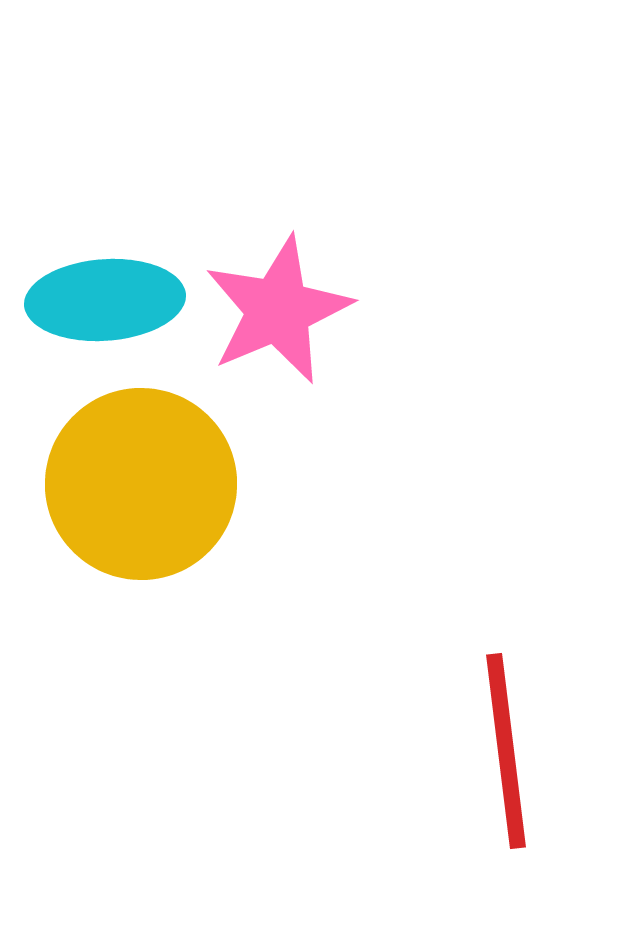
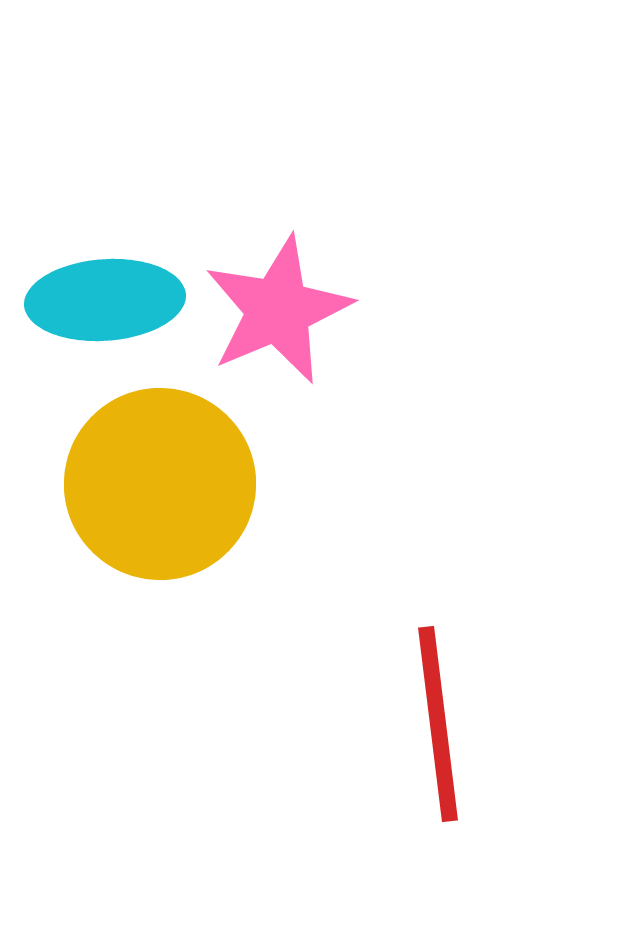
yellow circle: moved 19 px right
red line: moved 68 px left, 27 px up
